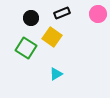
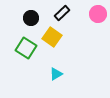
black rectangle: rotated 21 degrees counterclockwise
